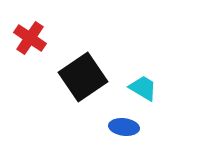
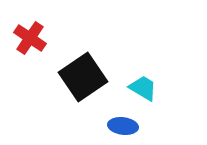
blue ellipse: moved 1 px left, 1 px up
